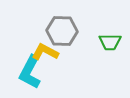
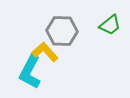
green trapezoid: moved 17 px up; rotated 40 degrees counterclockwise
yellow L-shape: rotated 20 degrees clockwise
